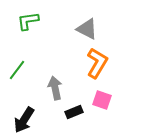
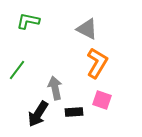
green L-shape: rotated 20 degrees clockwise
black rectangle: rotated 18 degrees clockwise
black arrow: moved 14 px right, 6 px up
